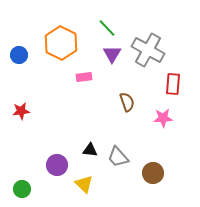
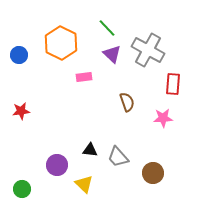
purple triangle: rotated 18 degrees counterclockwise
